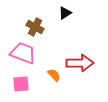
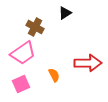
pink trapezoid: rotated 124 degrees clockwise
red arrow: moved 8 px right
orange semicircle: rotated 16 degrees clockwise
pink square: rotated 18 degrees counterclockwise
